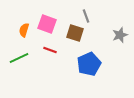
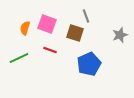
orange semicircle: moved 1 px right, 2 px up
